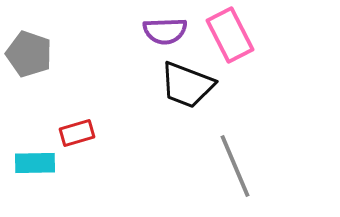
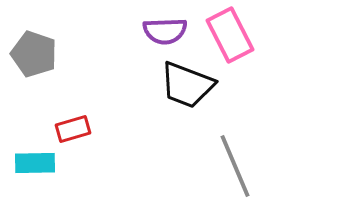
gray pentagon: moved 5 px right
red rectangle: moved 4 px left, 4 px up
